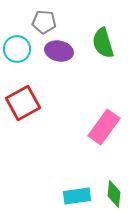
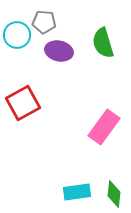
cyan circle: moved 14 px up
cyan rectangle: moved 4 px up
